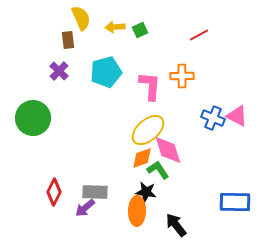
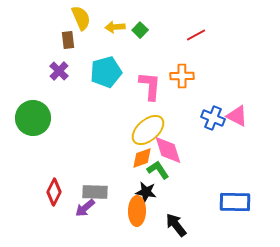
green square: rotated 21 degrees counterclockwise
red line: moved 3 px left
